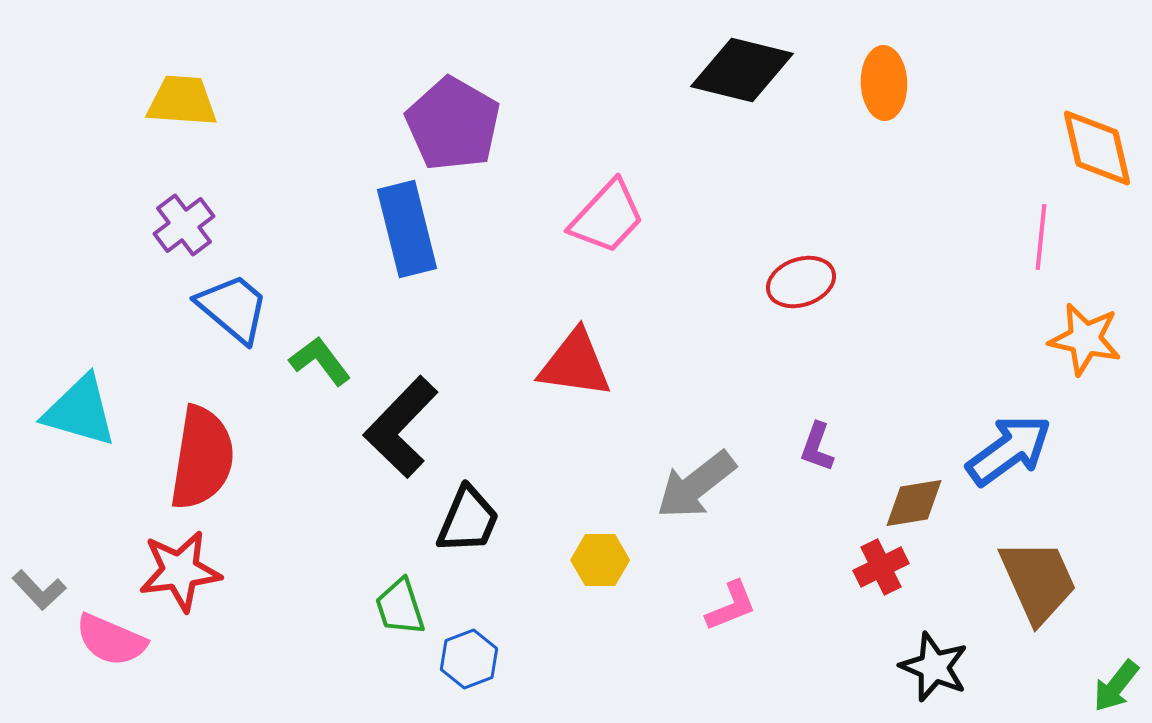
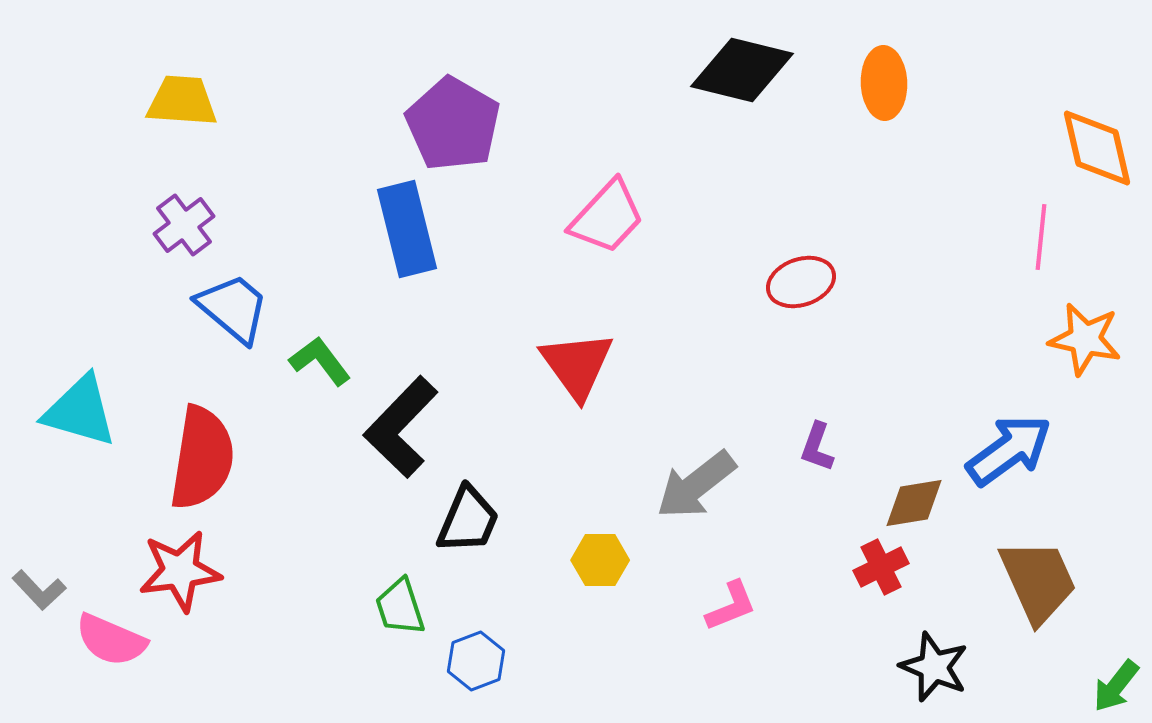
red triangle: moved 2 px right, 1 px down; rotated 46 degrees clockwise
blue hexagon: moved 7 px right, 2 px down
